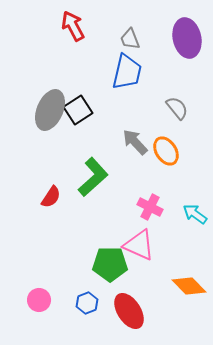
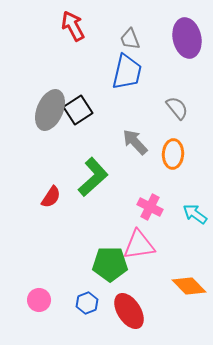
orange ellipse: moved 7 px right, 3 px down; rotated 36 degrees clockwise
pink triangle: rotated 32 degrees counterclockwise
